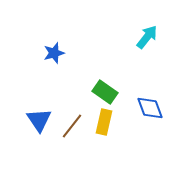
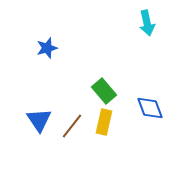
cyan arrow: moved 14 px up; rotated 130 degrees clockwise
blue star: moved 7 px left, 5 px up
green rectangle: moved 1 px left, 1 px up; rotated 15 degrees clockwise
